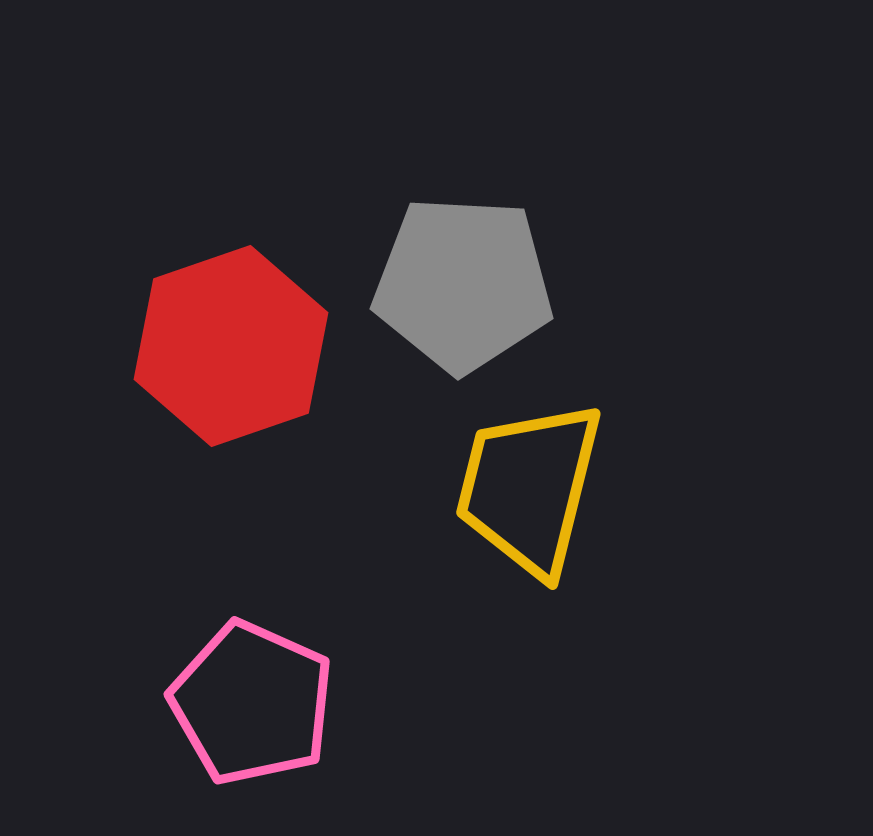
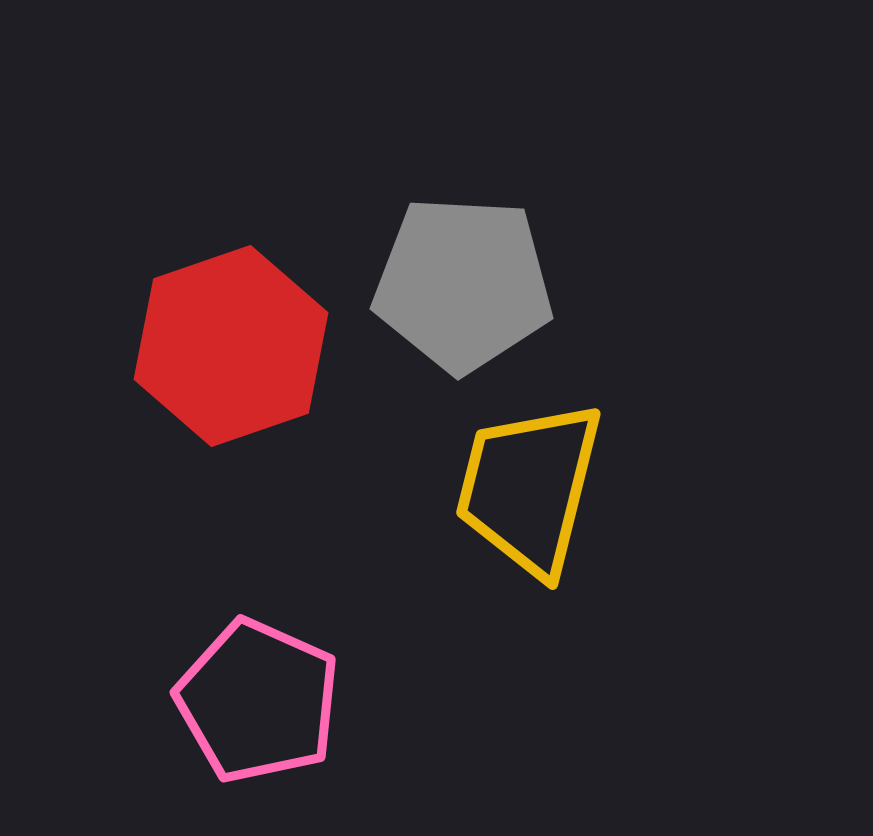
pink pentagon: moved 6 px right, 2 px up
